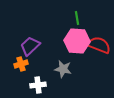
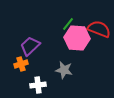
green line: moved 9 px left, 6 px down; rotated 48 degrees clockwise
pink hexagon: moved 3 px up
red semicircle: moved 16 px up
gray star: moved 1 px right, 1 px down
